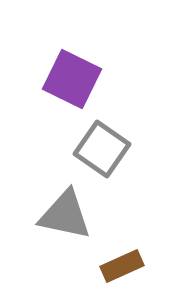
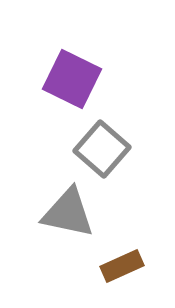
gray square: rotated 6 degrees clockwise
gray triangle: moved 3 px right, 2 px up
